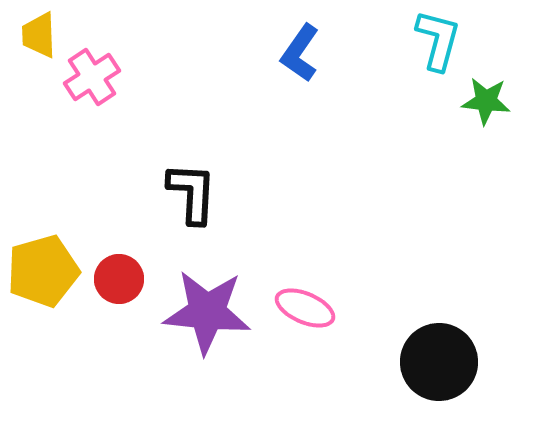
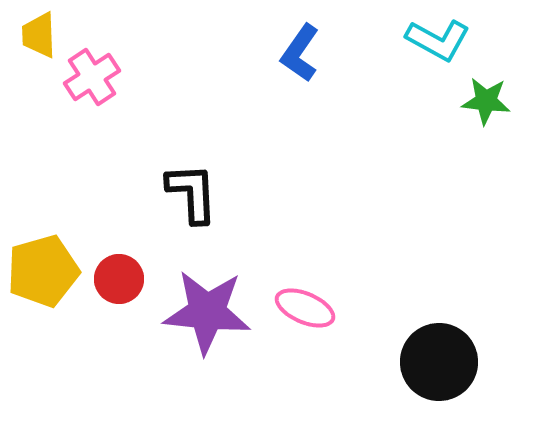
cyan L-shape: rotated 104 degrees clockwise
black L-shape: rotated 6 degrees counterclockwise
